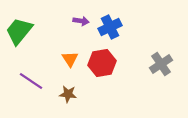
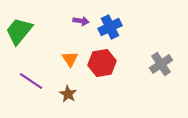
brown star: rotated 24 degrees clockwise
